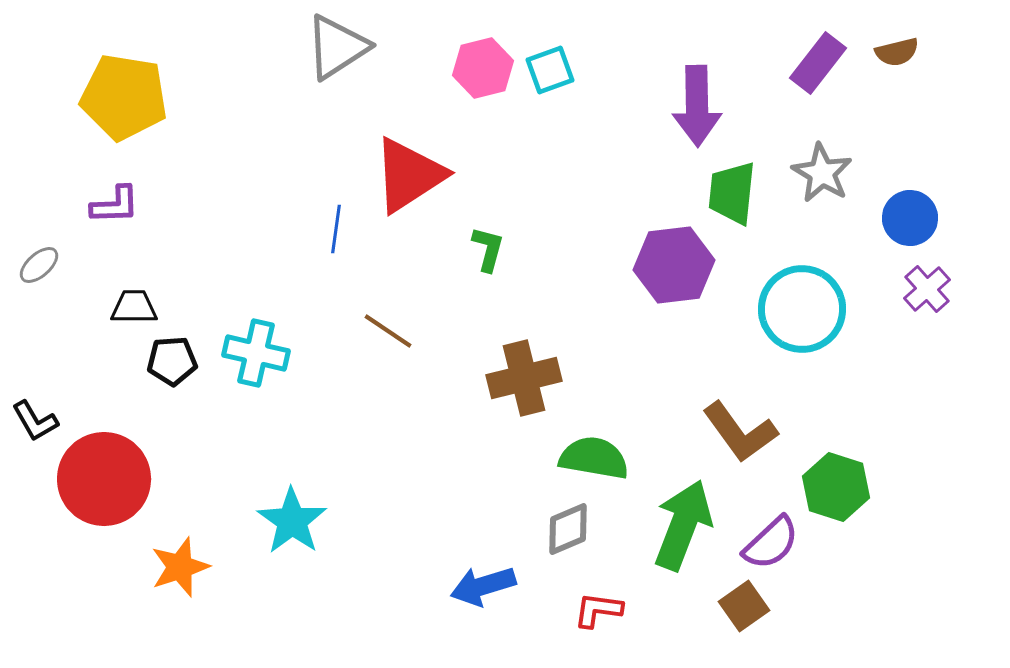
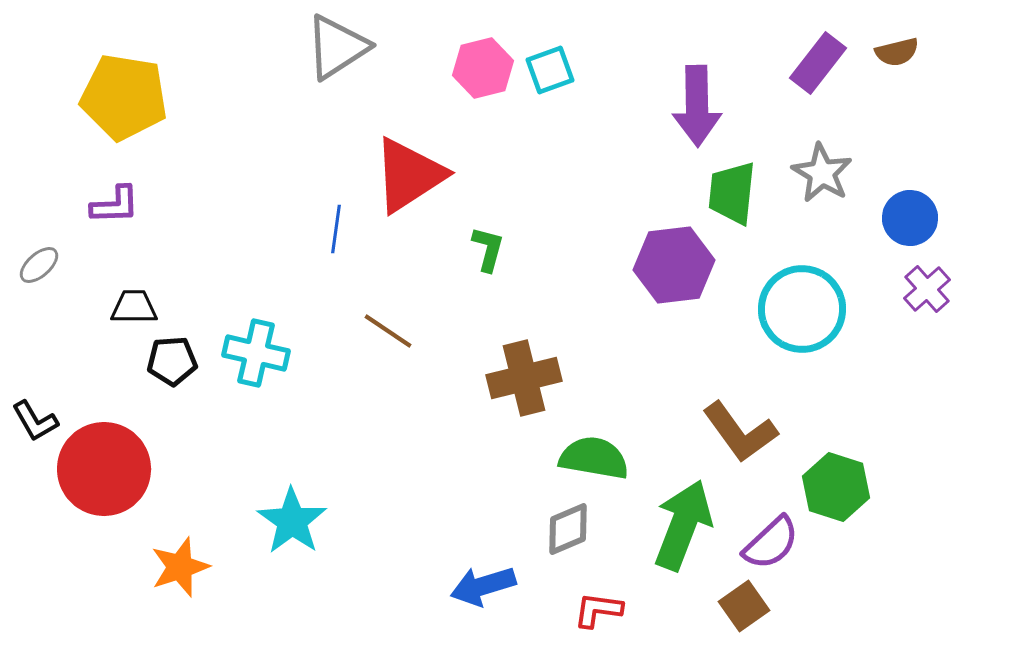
red circle: moved 10 px up
